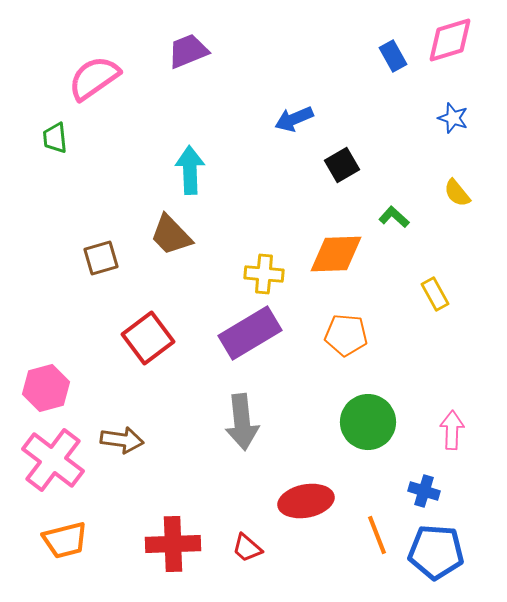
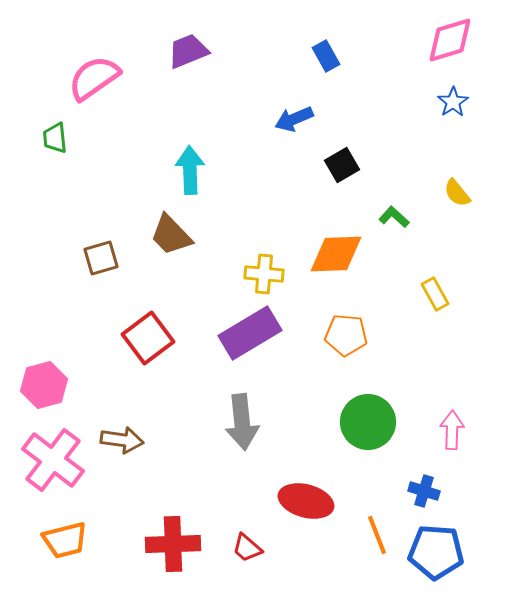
blue rectangle: moved 67 px left
blue star: moved 16 px up; rotated 20 degrees clockwise
pink hexagon: moved 2 px left, 3 px up
red ellipse: rotated 26 degrees clockwise
